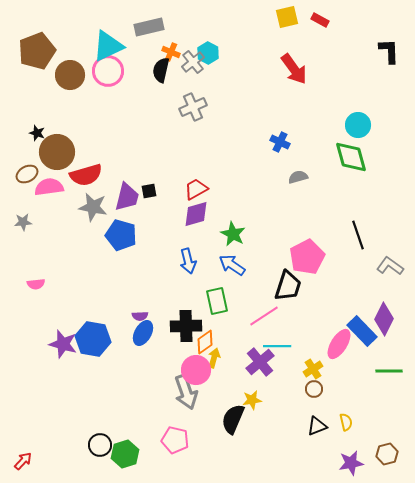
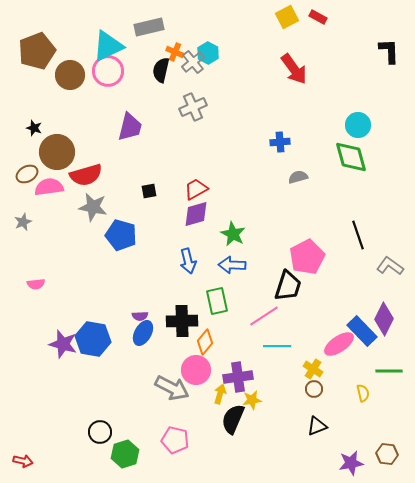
yellow square at (287, 17): rotated 15 degrees counterclockwise
red rectangle at (320, 20): moved 2 px left, 3 px up
orange cross at (171, 52): moved 4 px right
black star at (37, 133): moved 3 px left, 5 px up
blue cross at (280, 142): rotated 30 degrees counterclockwise
purple trapezoid at (127, 197): moved 3 px right, 70 px up
gray star at (23, 222): rotated 18 degrees counterclockwise
blue arrow at (232, 265): rotated 32 degrees counterclockwise
black cross at (186, 326): moved 4 px left, 5 px up
orange diamond at (205, 342): rotated 15 degrees counterclockwise
pink ellipse at (339, 344): rotated 24 degrees clockwise
yellow arrow at (214, 358): moved 6 px right, 36 px down
purple cross at (260, 362): moved 22 px left, 15 px down; rotated 32 degrees clockwise
yellow cross at (313, 369): rotated 24 degrees counterclockwise
gray arrow at (186, 392): moved 14 px left, 4 px up; rotated 44 degrees counterclockwise
yellow semicircle at (346, 422): moved 17 px right, 29 px up
black circle at (100, 445): moved 13 px up
brown hexagon at (387, 454): rotated 20 degrees clockwise
red arrow at (23, 461): rotated 60 degrees clockwise
